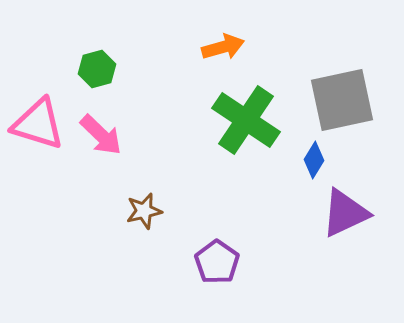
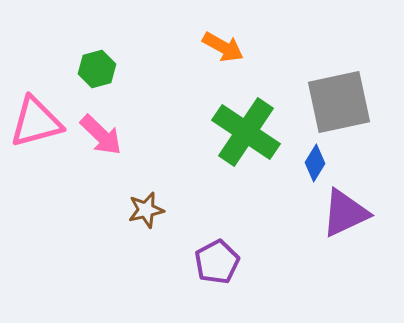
orange arrow: rotated 45 degrees clockwise
gray square: moved 3 px left, 2 px down
green cross: moved 12 px down
pink triangle: moved 2 px left, 2 px up; rotated 32 degrees counterclockwise
blue diamond: moved 1 px right, 3 px down
brown star: moved 2 px right, 1 px up
purple pentagon: rotated 9 degrees clockwise
